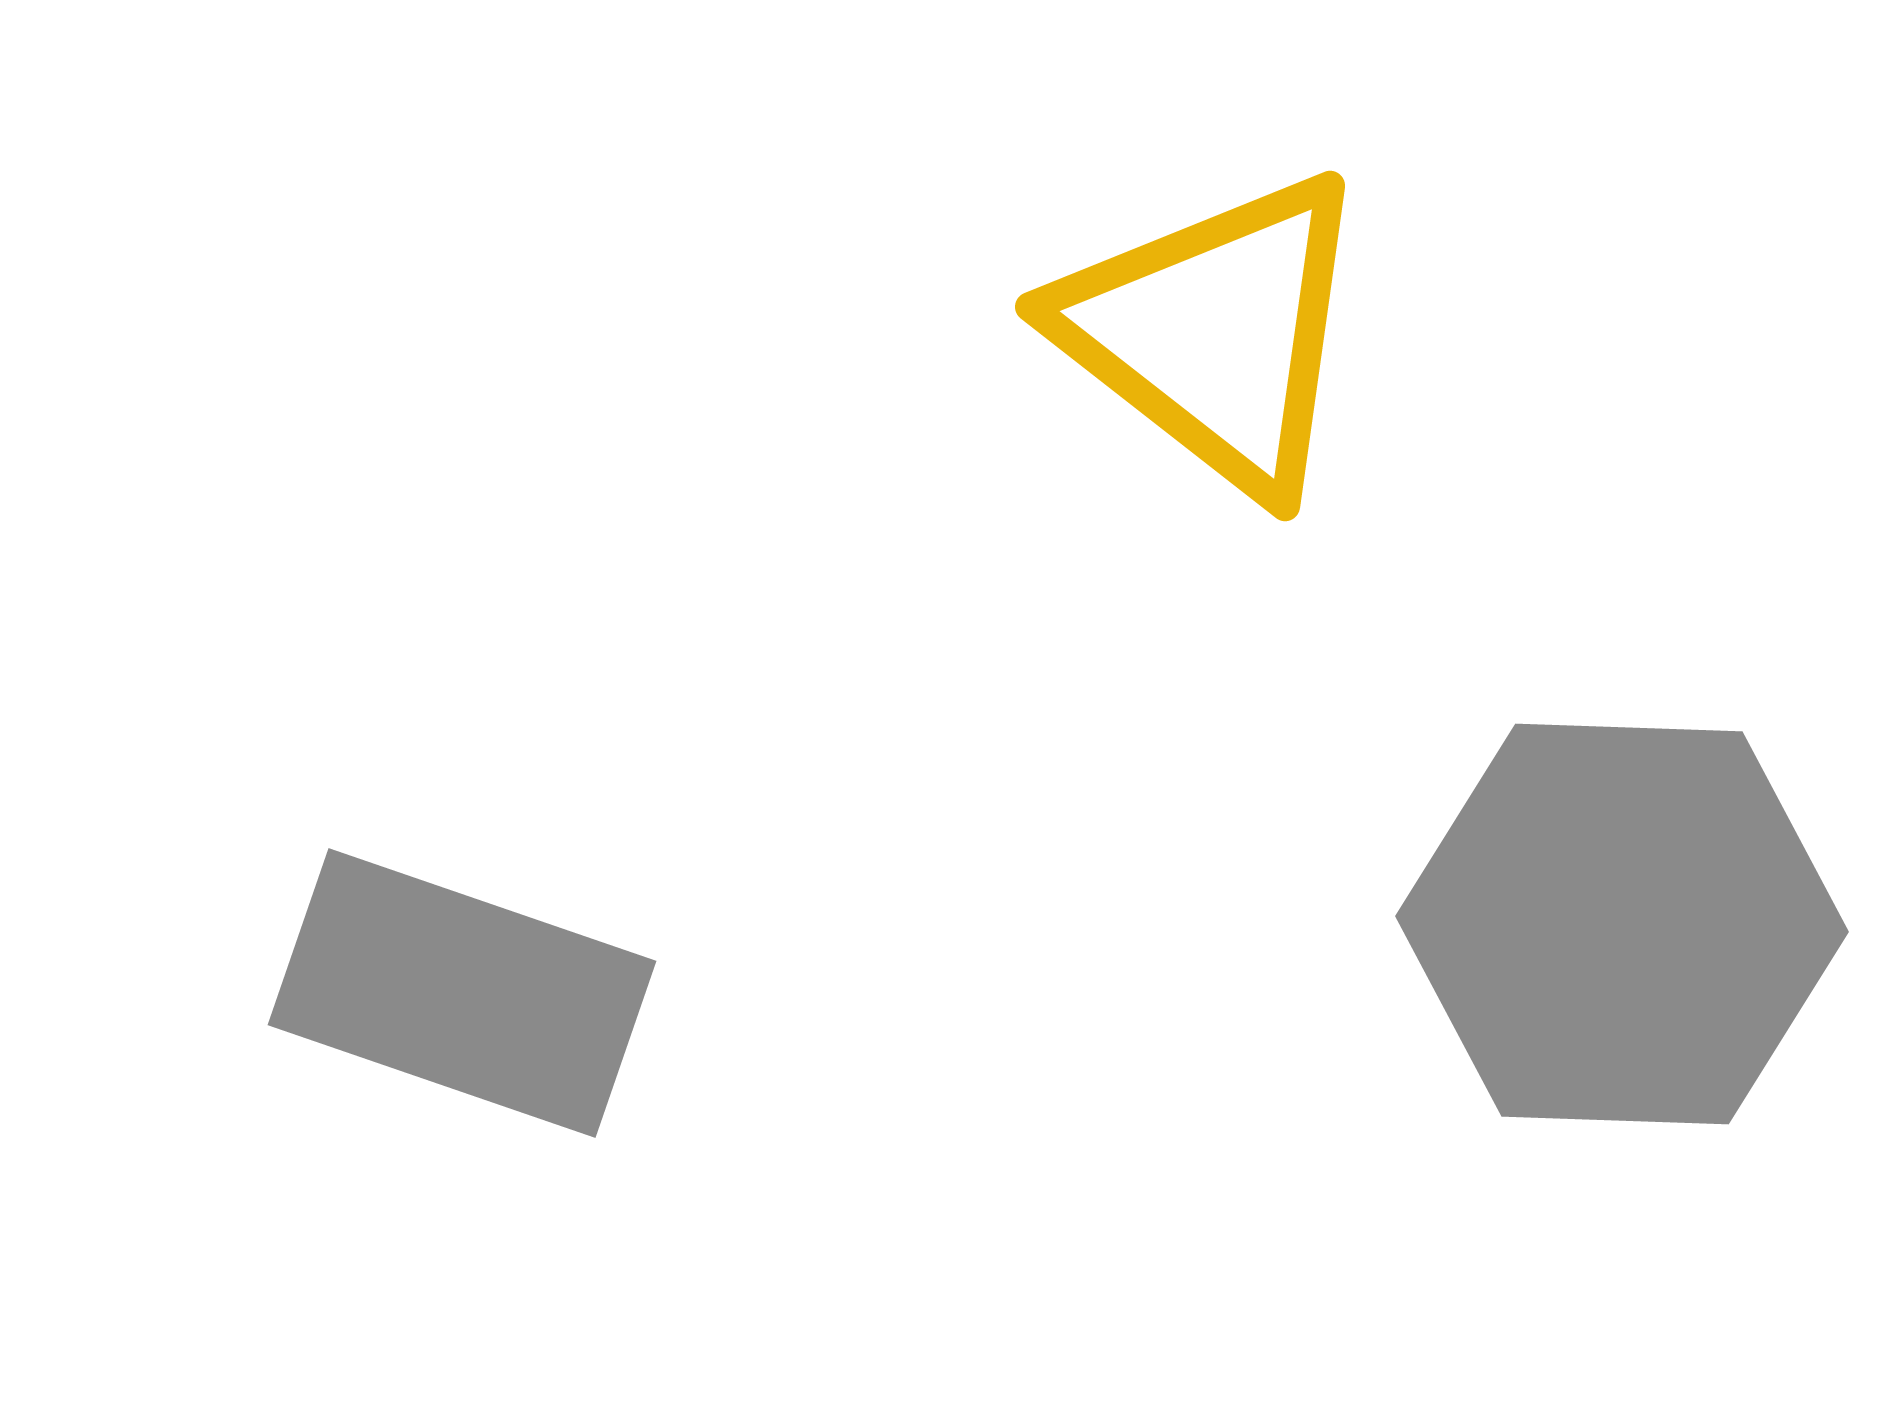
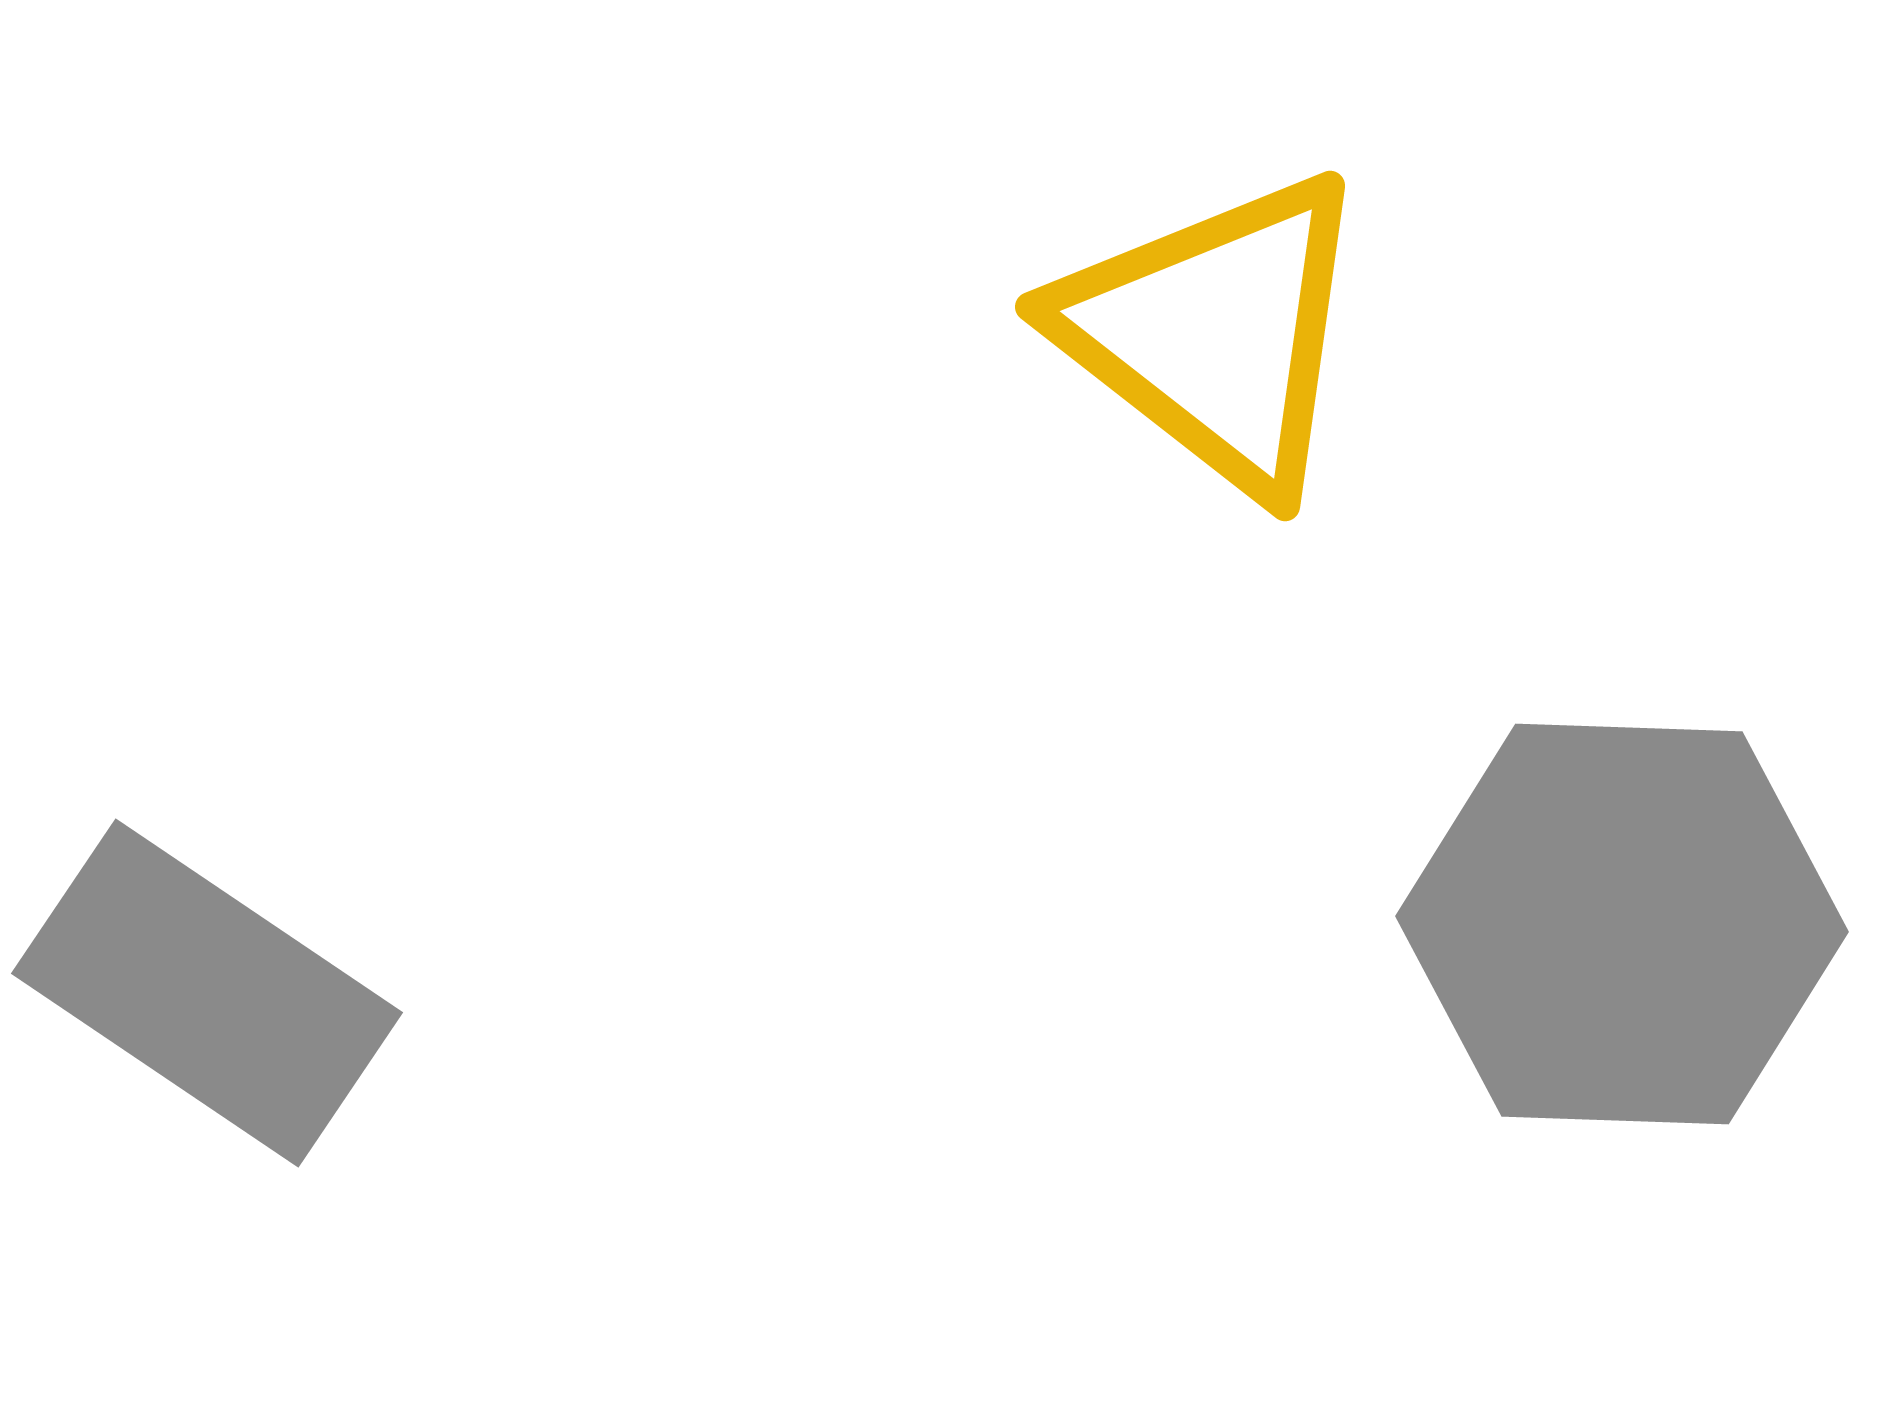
gray rectangle: moved 255 px left; rotated 15 degrees clockwise
